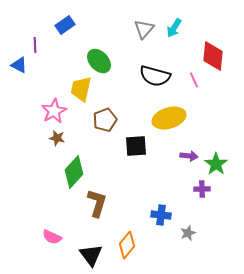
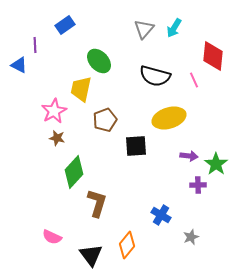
purple cross: moved 4 px left, 4 px up
blue cross: rotated 24 degrees clockwise
gray star: moved 3 px right, 4 px down
